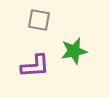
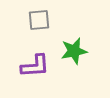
gray square: rotated 15 degrees counterclockwise
